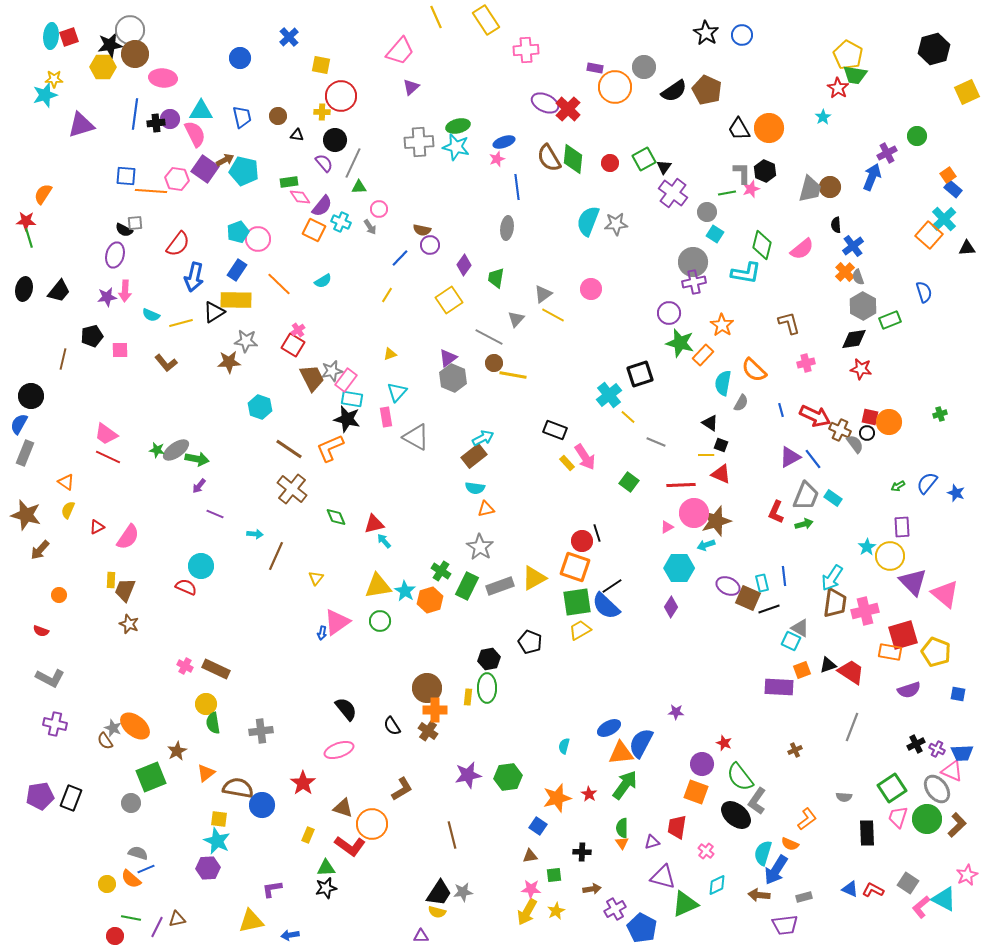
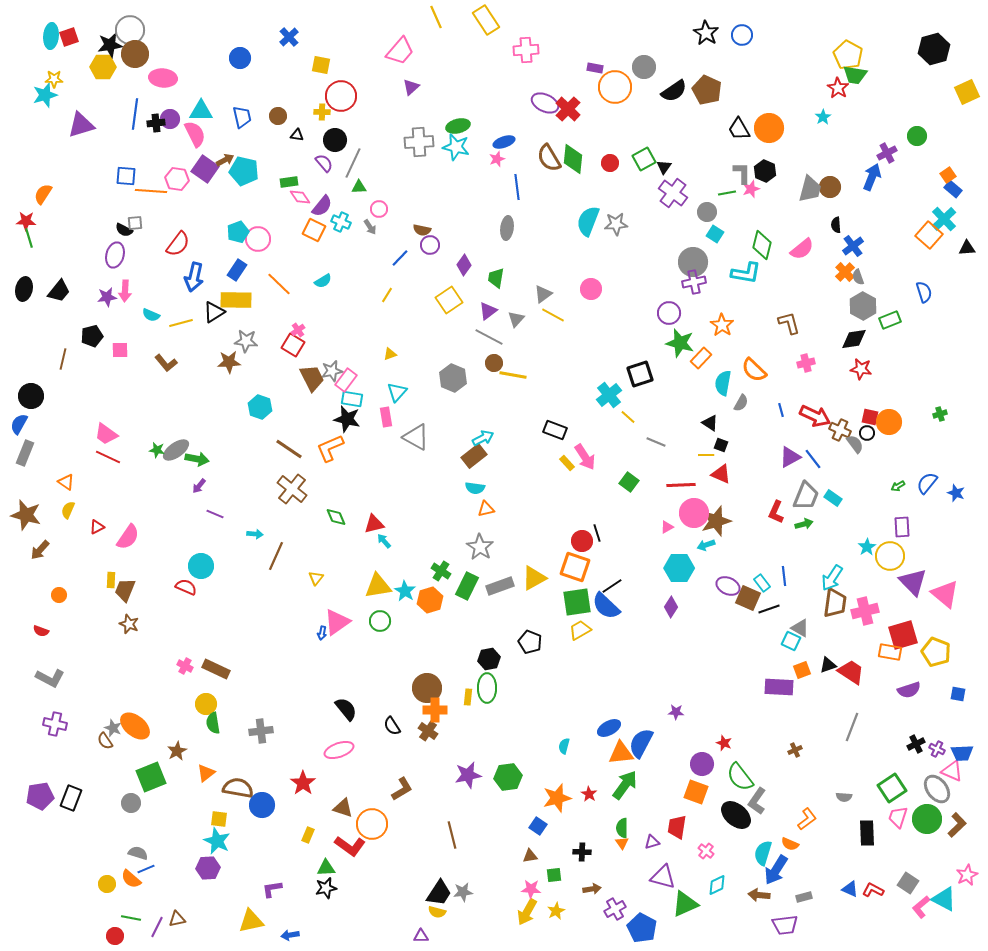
orange rectangle at (703, 355): moved 2 px left, 3 px down
purple triangle at (448, 358): moved 40 px right, 47 px up
cyan rectangle at (762, 583): rotated 24 degrees counterclockwise
